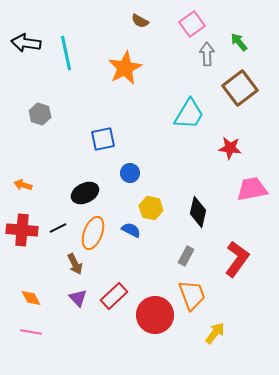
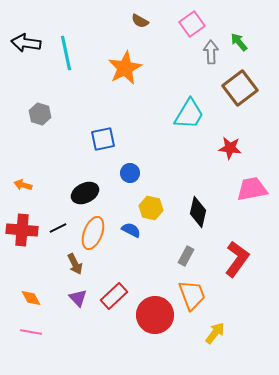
gray arrow: moved 4 px right, 2 px up
